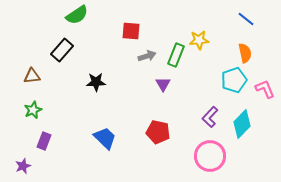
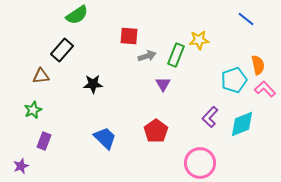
red square: moved 2 px left, 5 px down
orange semicircle: moved 13 px right, 12 px down
brown triangle: moved 9 px right
black star: moved 3 px left, 2 px down
pink L-shape: rotated 20 degrees counterclockwise
cyan diamond: rotated 24 degrees clockwise
red pentagon: moved 2 px left, 1 px up; rotated 25 degrees clockwise
pink circle: moved 10 px left, 7 px down
purple star: moved 2 px left
